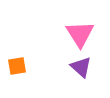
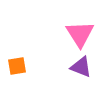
purple triangle: rotated 20 degrees counterclockwise
